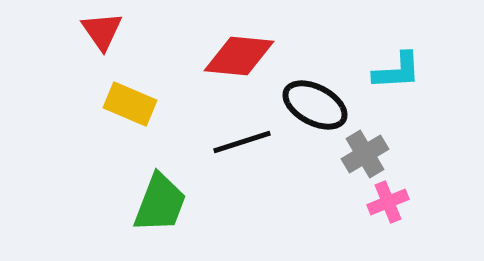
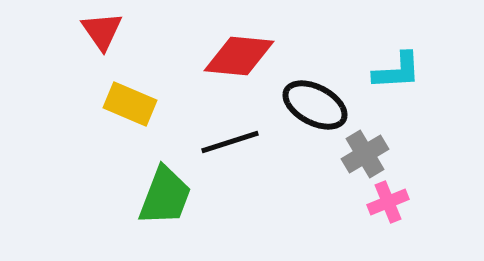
black line: moved 12 px left
green trapezoid: moved 5 px right, 7 px up
